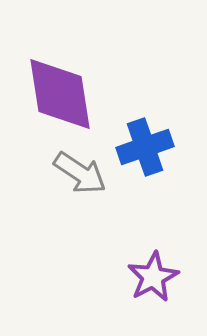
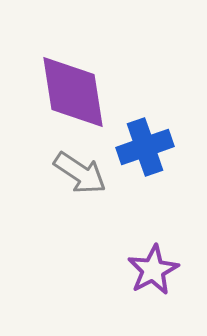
purple diamond: moved 13 px right, 2 px up
purple star: moved 7 px up
